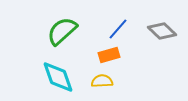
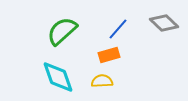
gray diamond: moved 2 px right, 8 px up
